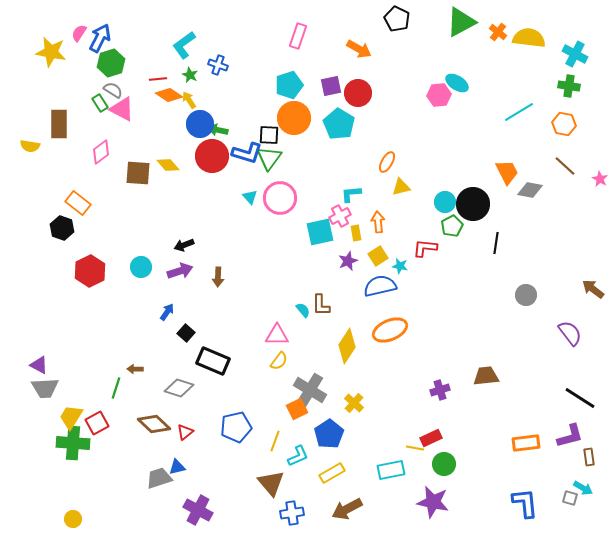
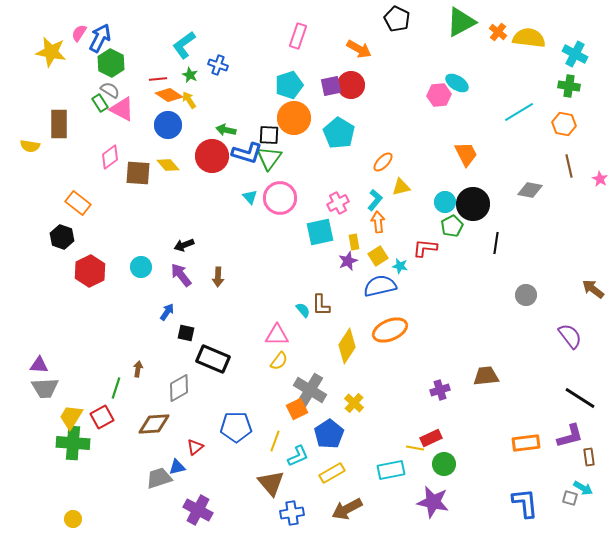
green hexagon at (111, 63): rotated 16 degrees counterclockwise
gray semicircle at (113, 90): moved 3 px left
red circle at (358, 93): moved 7 px left, 8 px up
blue circle at (200, 124): moved 32 px left, 1 px down
cyan pentagon at (339, 124): moved 9 px down
green arrow at (218, 130): moved 8 px right
pink diamond at (101, 152): moved 9 px right, 5 px down
orange ellipse at (387, 162): moved 4 px left; rotated 15 degrees clockwise
brown line at (565, 166): moved 4 px right; rotated 35 degrees clockwise
orange trapezoid at (507, 172): moved 41 px left, 18 px up
cyan L-shape at (351, 194): moved 24 px right, 6 px down; rotated 135 degrees clockwise
pink cross at (340, 216): moved 2 px left, 13 px up
black hexagon at (62, 228): moved 9 px down
yellow rectangle at (356, 233): moved 2 px left, 9 px down
purple arrow at (180, 271): moved 1 px right, 4 px down; rotated 110 degrees counterclockwise
black square at (186, 333): rotated 30 degrees counterclockwise
purple semicircle at (570, 333): moved 3 px down
black rectangle at (213, 361): moved 2 px up
purple triangle at (39, 365): rotated 24 degrees counterclockwise
brown arrow at (135, 369): moved 3 px right; rotated 98 degrees clockwise
gray diamond at (179, 388): rotated 48 degrees counterclockwise
red square at (97, 423): moved 5 px right, 6 px up
brown diamond at (154, 424): rotated 48 degrees counterclockwise
blue pentagon at (236, 427): rotated 12 degrees clockwise
red triangle at (185, 432): moved 10 px right, 15 px down
